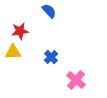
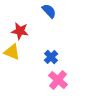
red star: rotated 18 degrees clockwise
yellow triangle: moved 1 px left; rotated 24 degrees clockwise
pink cross: moved 18 px left
